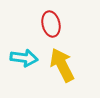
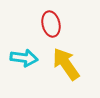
yellow arrow: moved 4 px right, 1 px up; rotated 8 degrees counterclockwise
